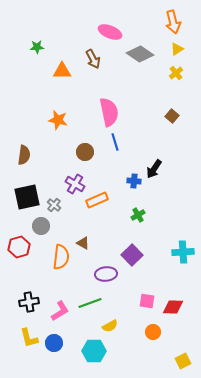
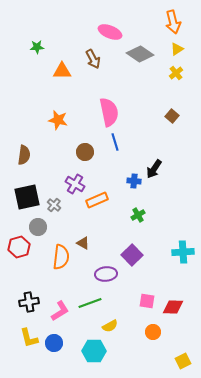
gray circle: moved 3 px left, 1 px down
